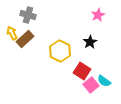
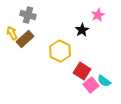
black star: moved 8 px left, 12 px up
